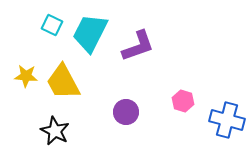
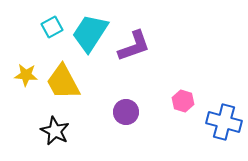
cyan square: moved 2 px down; rotated 35 degrees clockwise
cyan trapezoid: rotated 6 degrees clockwise
purple L-shape: moved 4 px left
yellow star: moved 1 px up
blue cross: moved 3 px left, 2 px down
